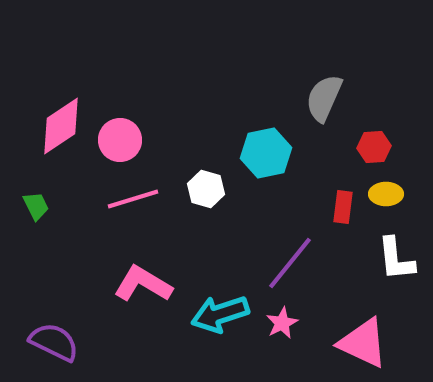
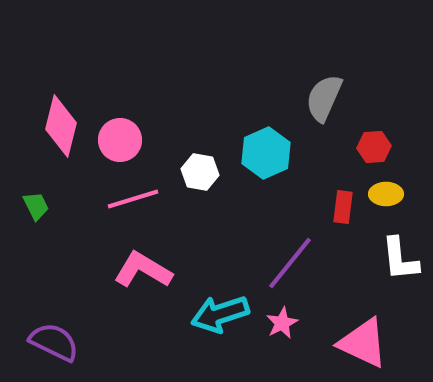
pink diamond: rotated 42 degrees counterclockwise
cyan hexagon: rotated 12 degrees counterclockwise
white hexagon: moved 6 px left, 17 px up; rotated 6 degrees counterclockwise
white L-shape: moved 4 px right
pink L-shape: moved 14 px up
